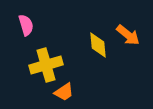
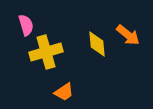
yellow diamond: moved 1 px left, 1 px up
yellow cross: moved 13 px up
